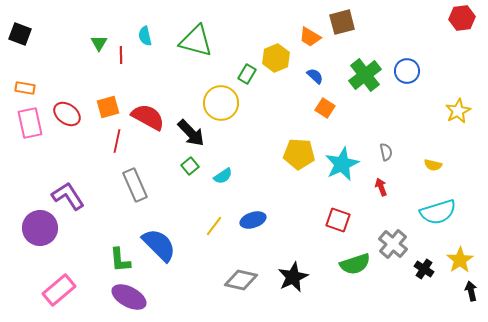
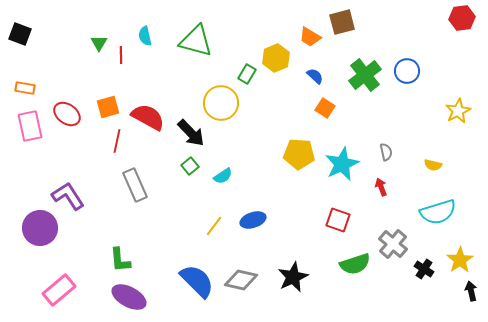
pink rectangle at (30, 123): moved 3 px down
blue semicircle at (159, 245): moved 38 px right, 36 px down
